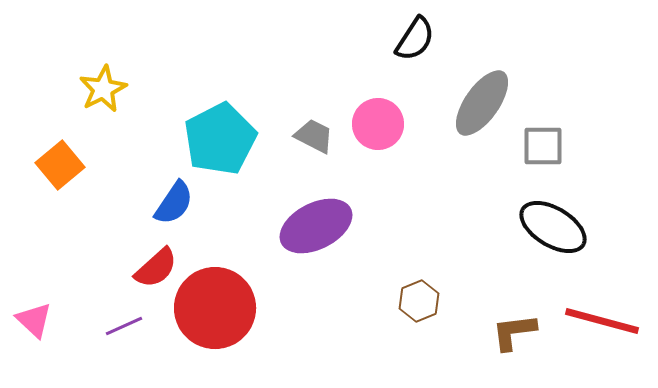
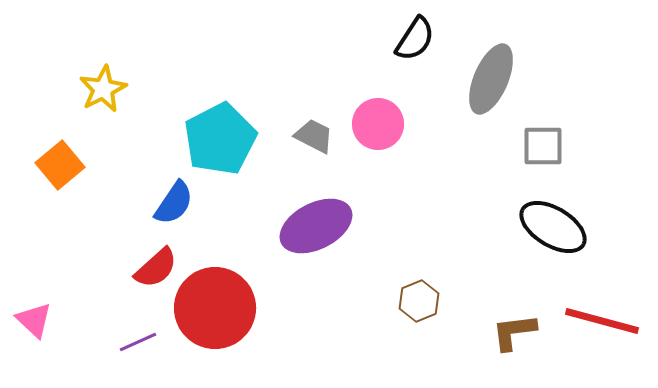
gray ellipse: moved 9 px right, 24 px up; rotated 12 degrees counterclockwise
purple line: moved 14 px right, 16 px down
